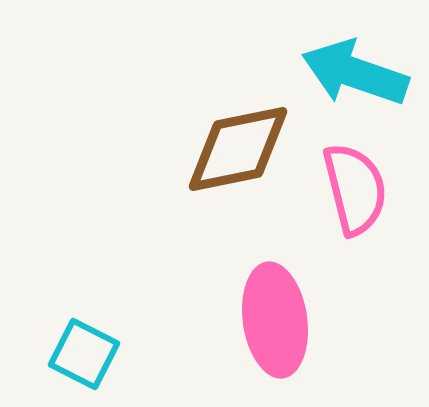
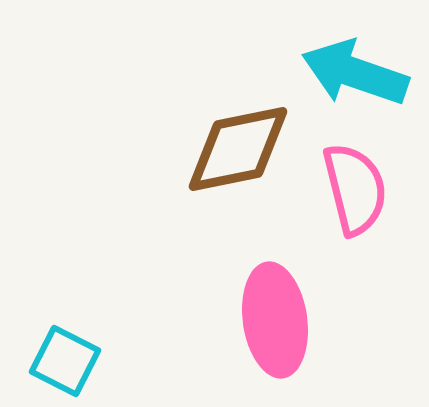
cyan square: moved 19 px left, 7 px down
